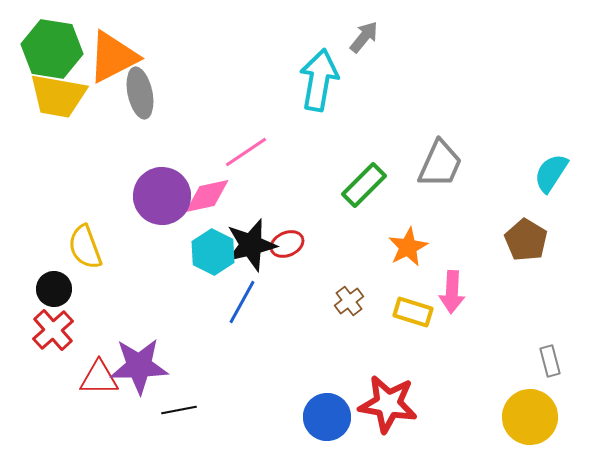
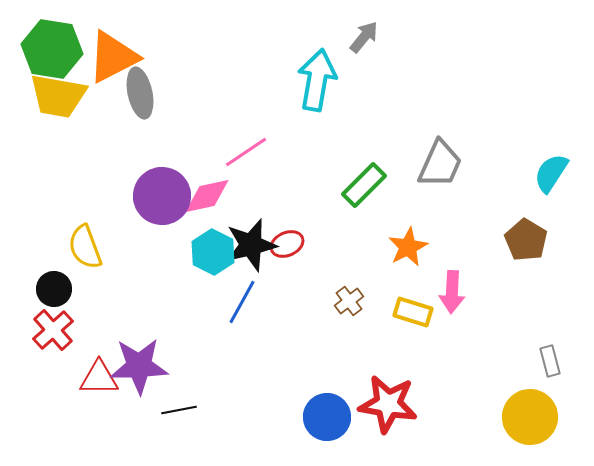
cyan arrow: moved 2 px left
